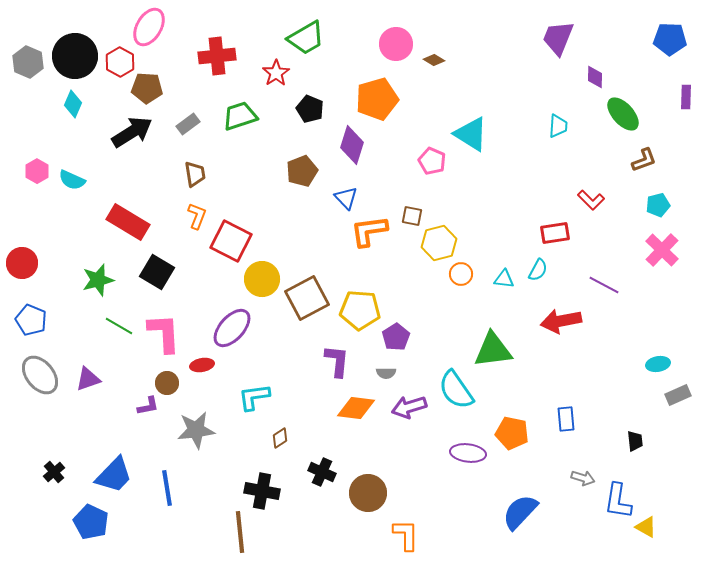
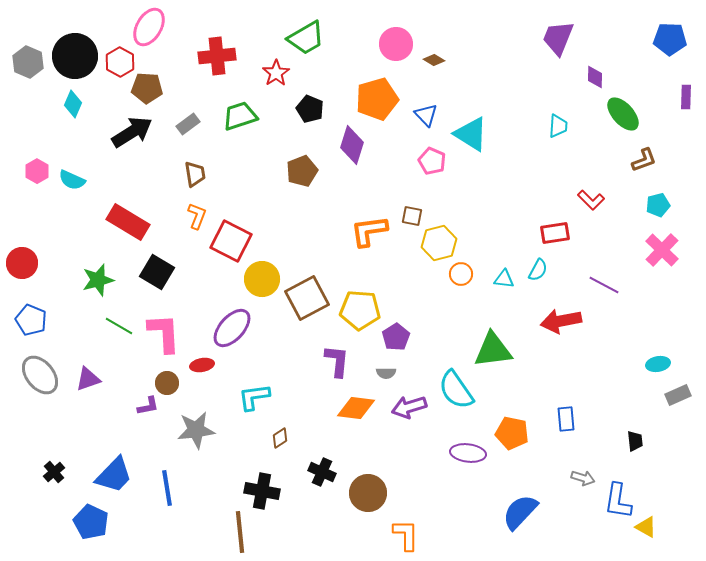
blue triangle at (346, 198): moved 80 px right, 83 px up
